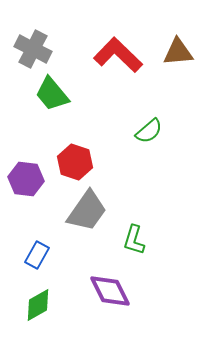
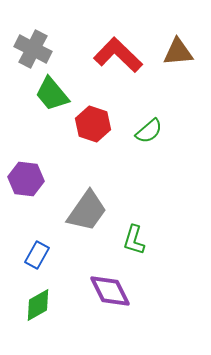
red hexagon: moved 18 px right, 38 px up
